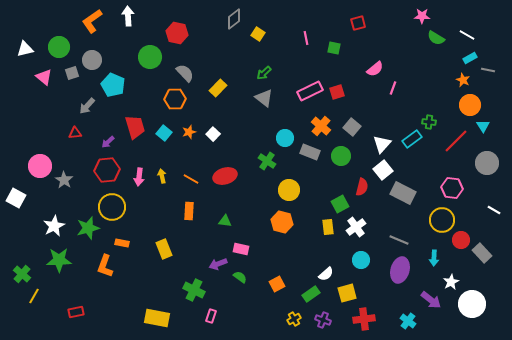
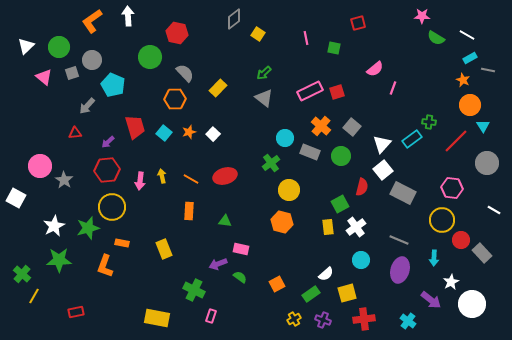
white triangle at (25, 49): moved 1 px right, 3 px up; rotated 30 degrees counterclockwise
green cross at (267, 161): moved 4 px right, 2 px down; rotated 18 degrees clockwise
pink arrow at (139, 177): moved 1 px right, 4 px down
